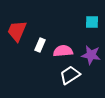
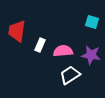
cyan square: rotated 16 degrees clockwise
red trapezoid: rotated 15 degrees counterclockwise
